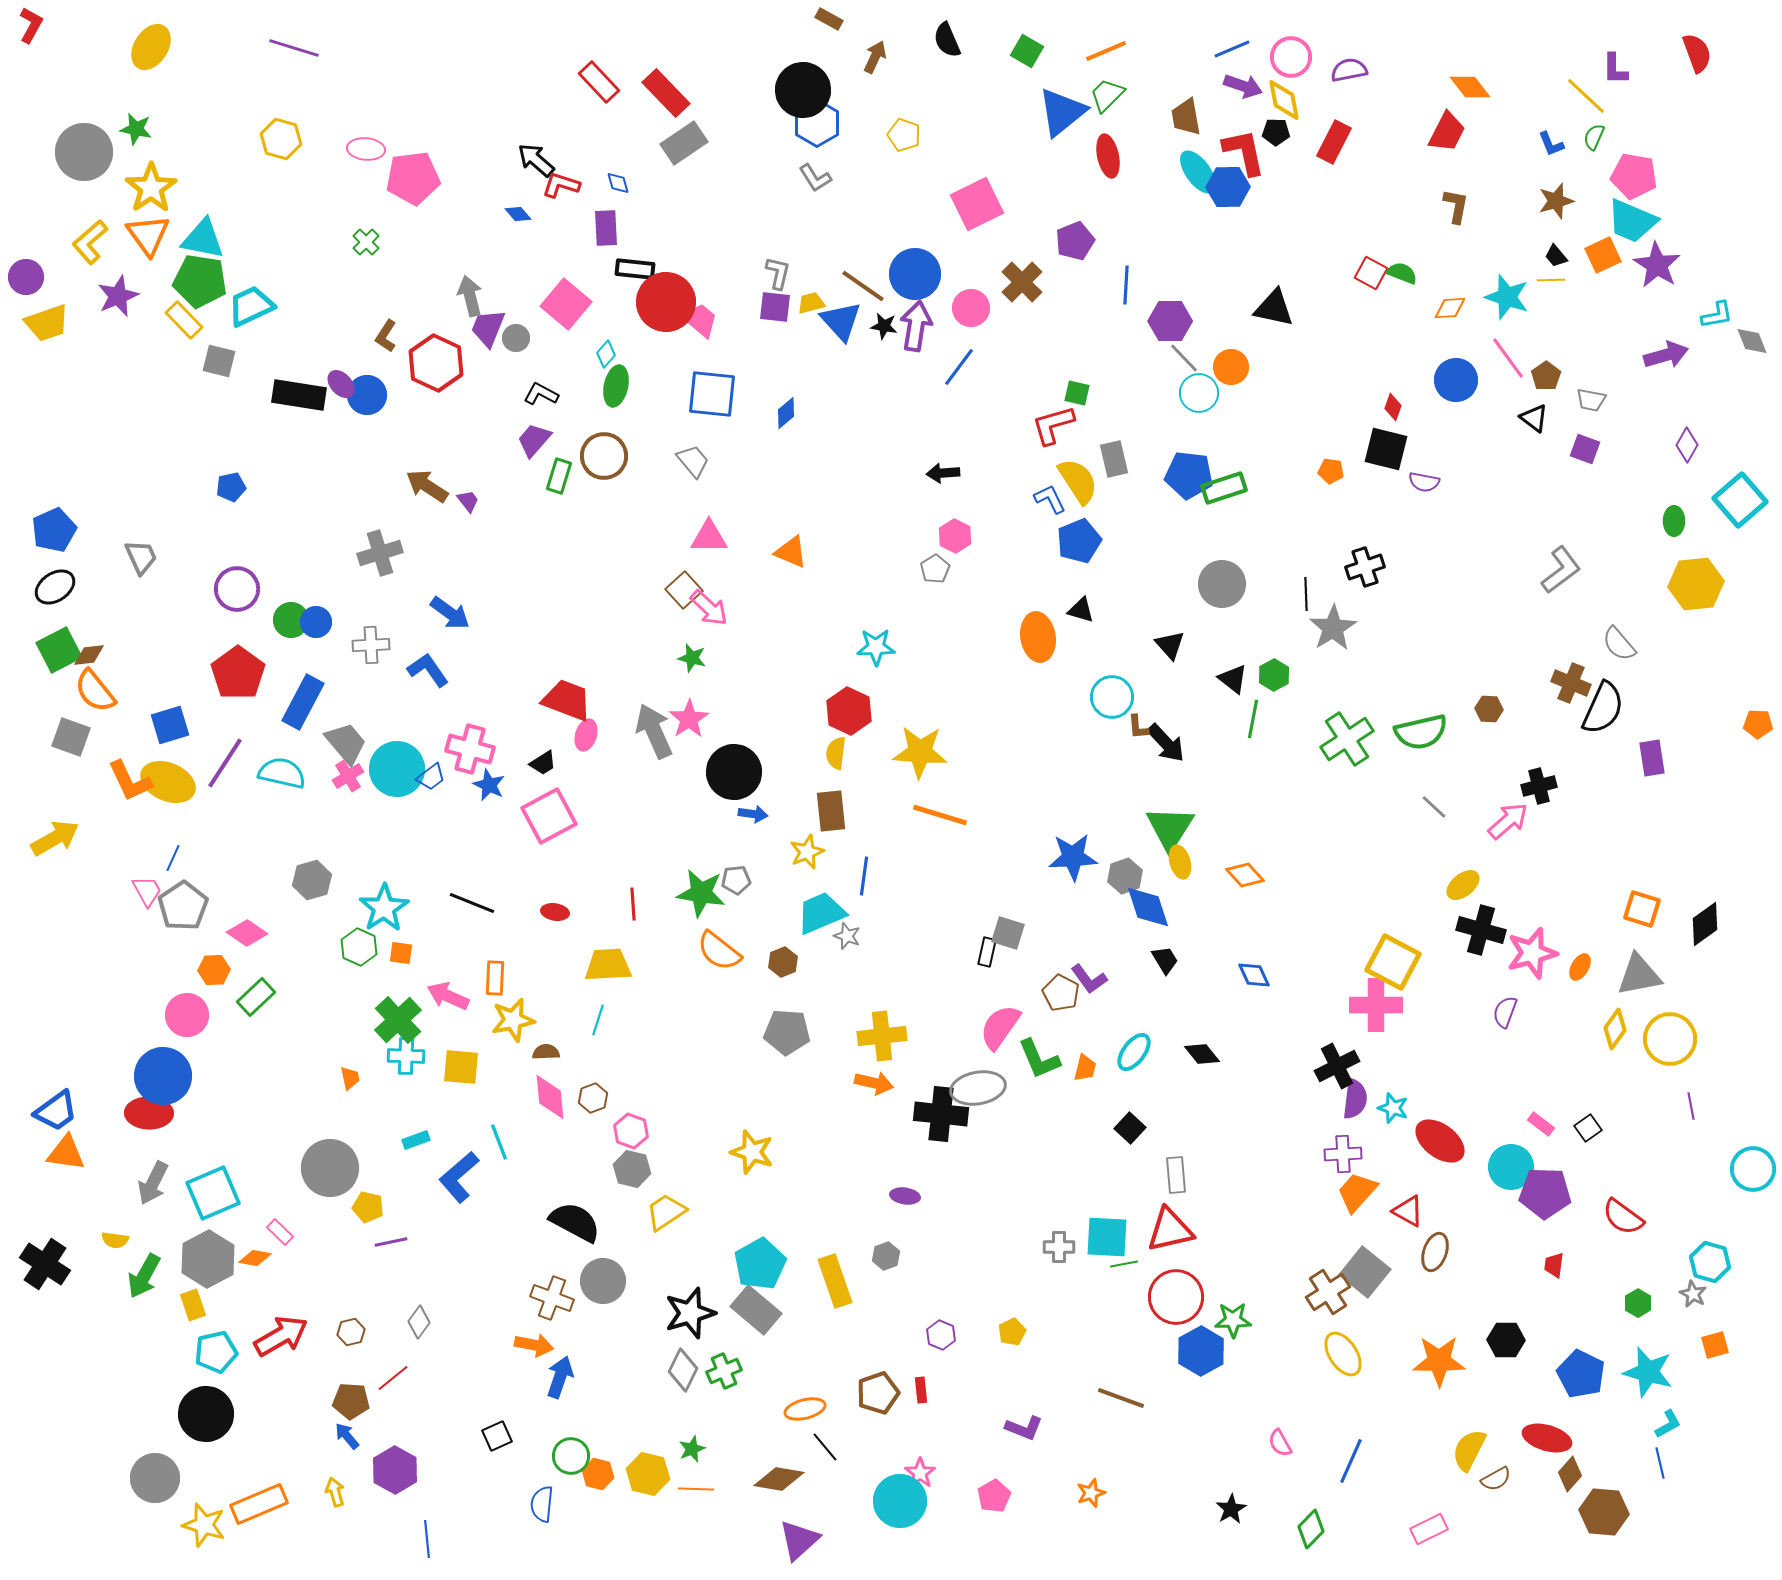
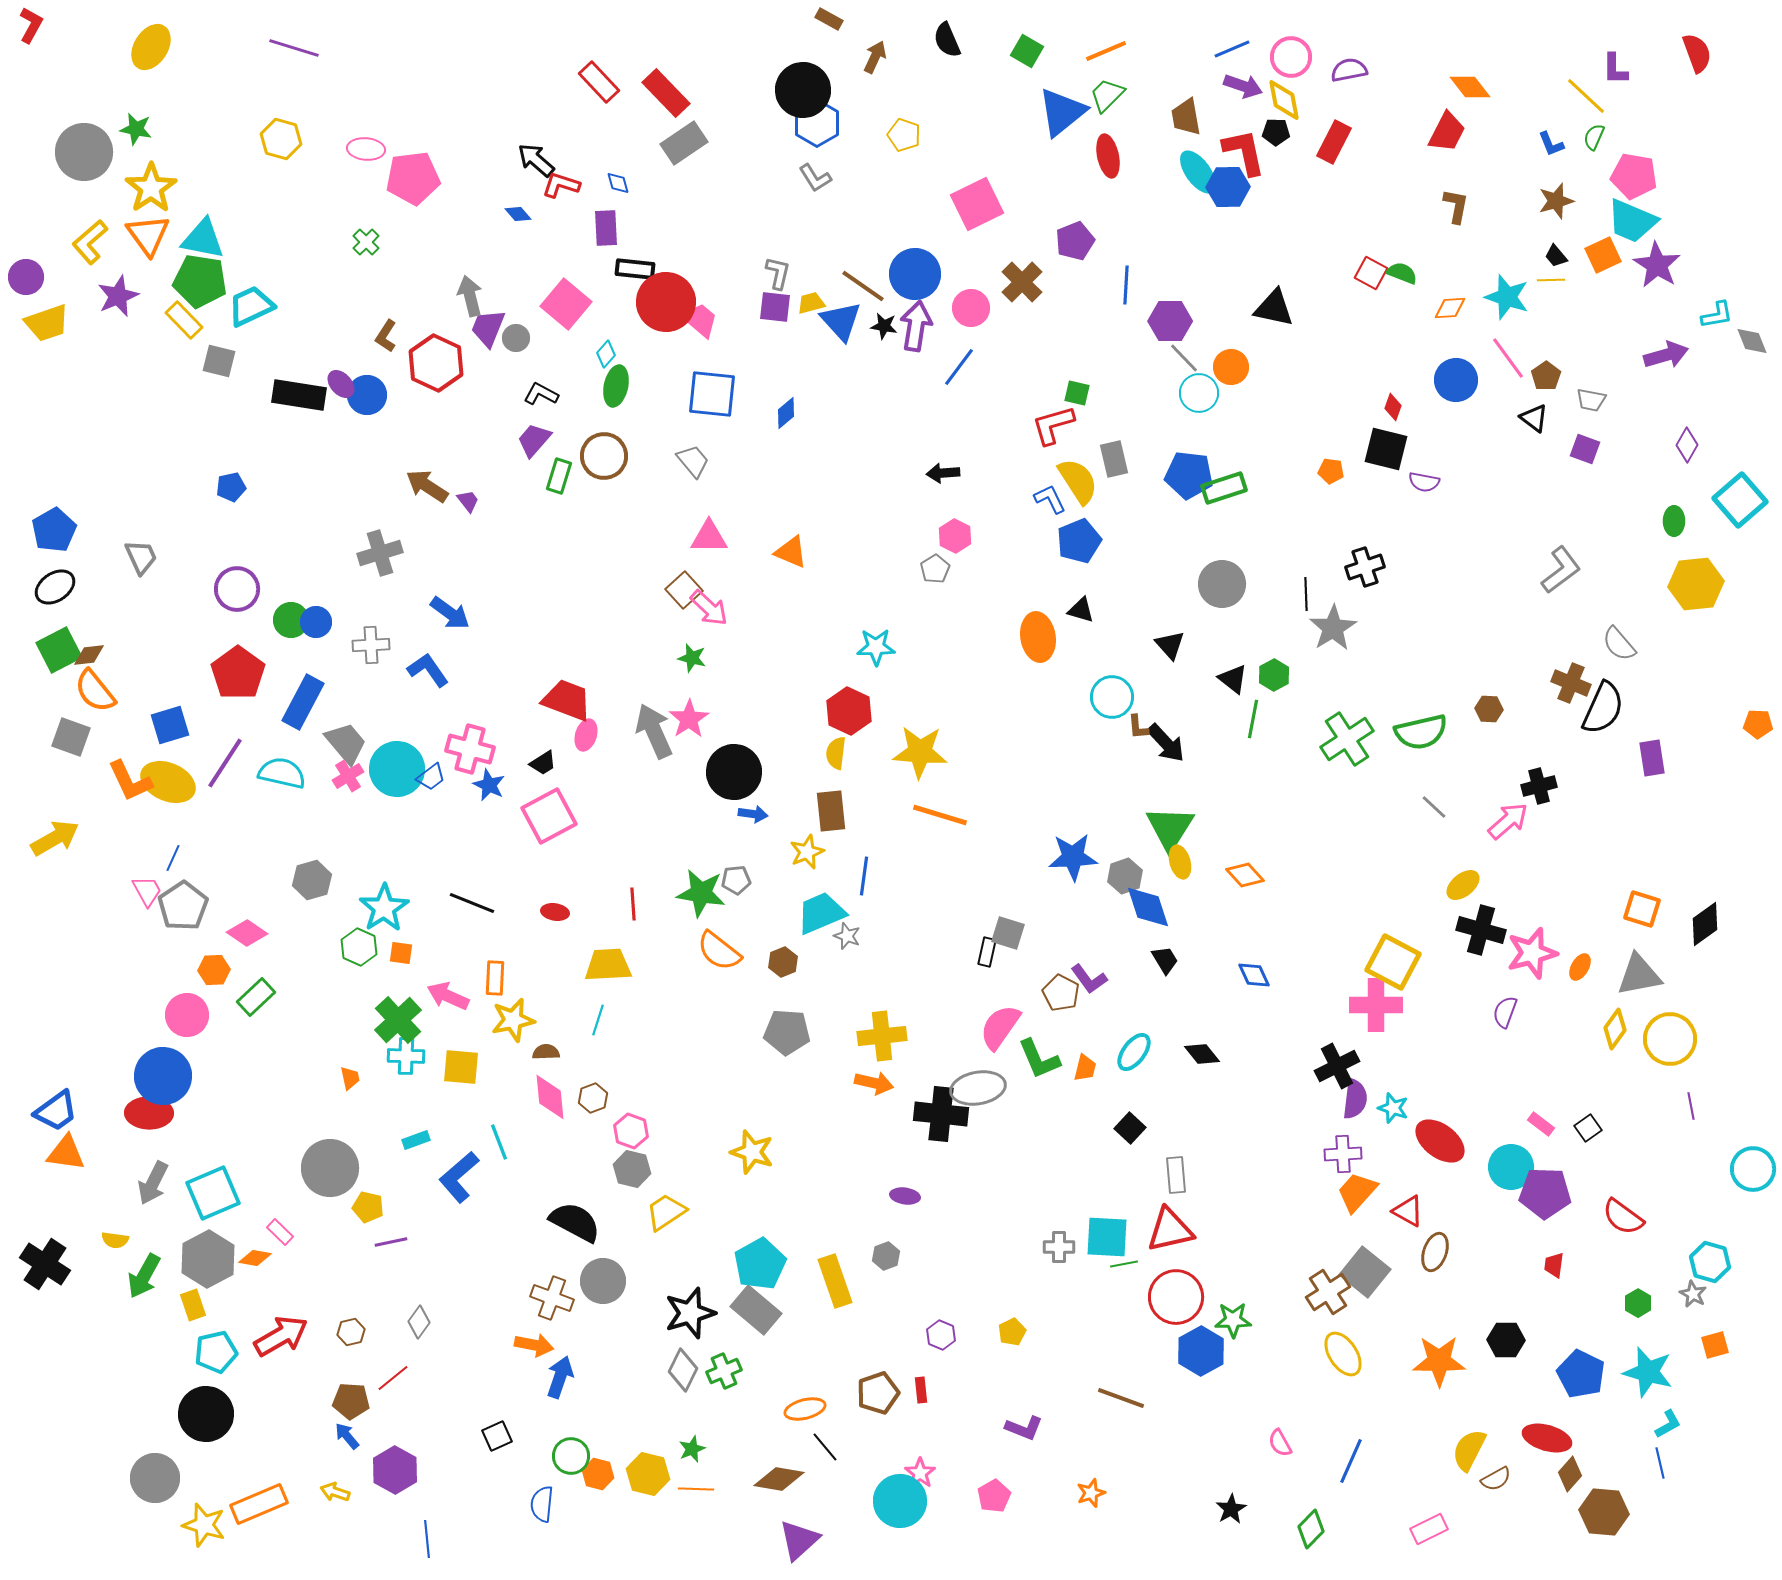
blue pentagon at (54, 530): rotated 6 degrees counterclockwise
yellow arrow at (335, 1492): rotated 56 degrees counterclockwise
